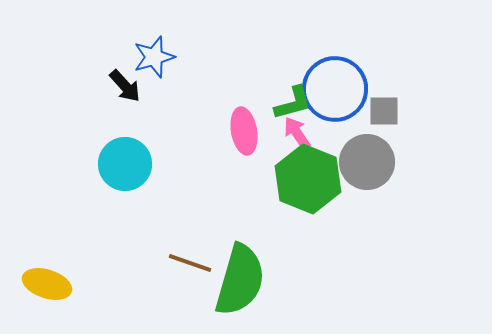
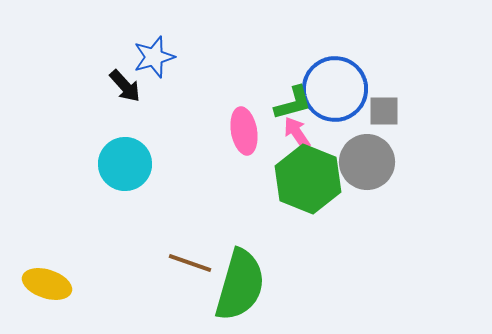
green semicircle: moved 5 px down
